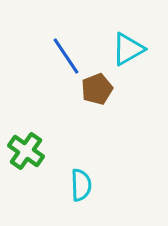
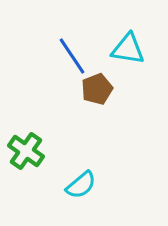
cyan triangle: rotated 39 degrees clockwise
blue line: moved 6 px right
cyan semicircle: rotated 52 degrees clockwise
